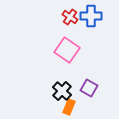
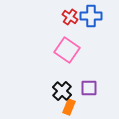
purple square: rotated 30 degrees counterclockwise
